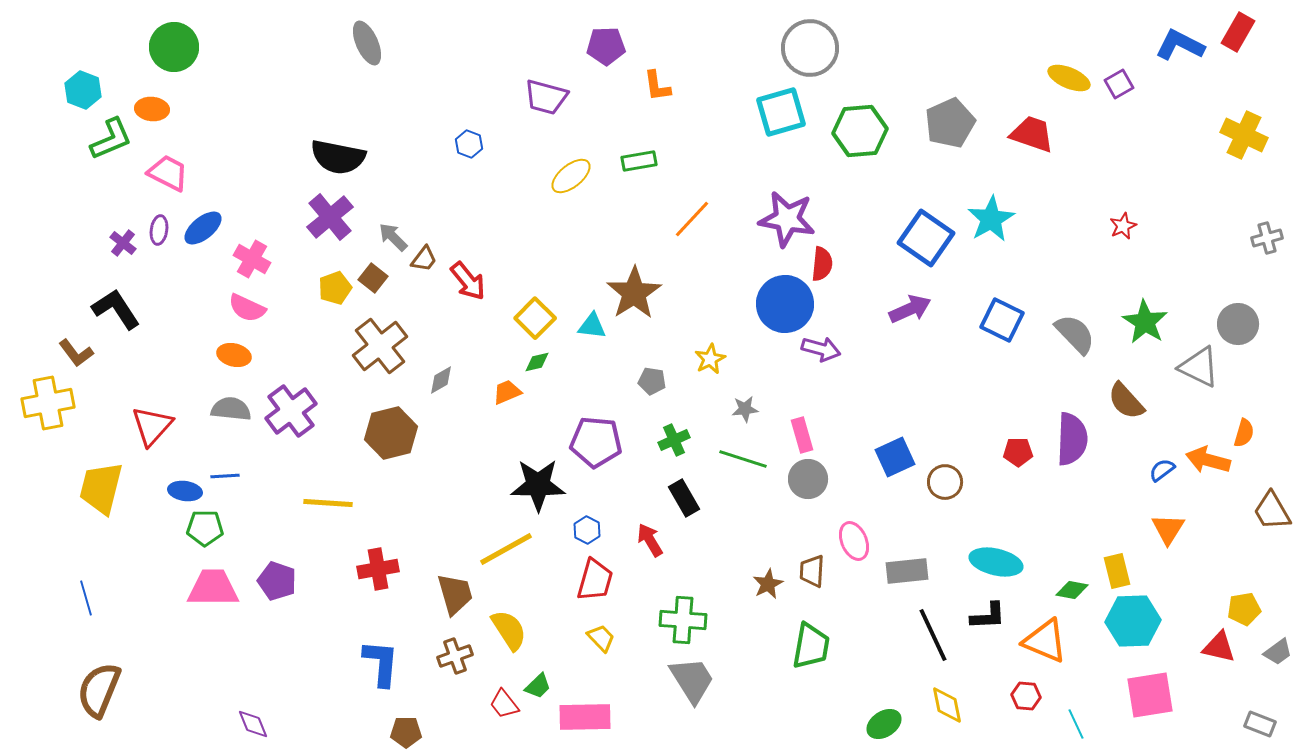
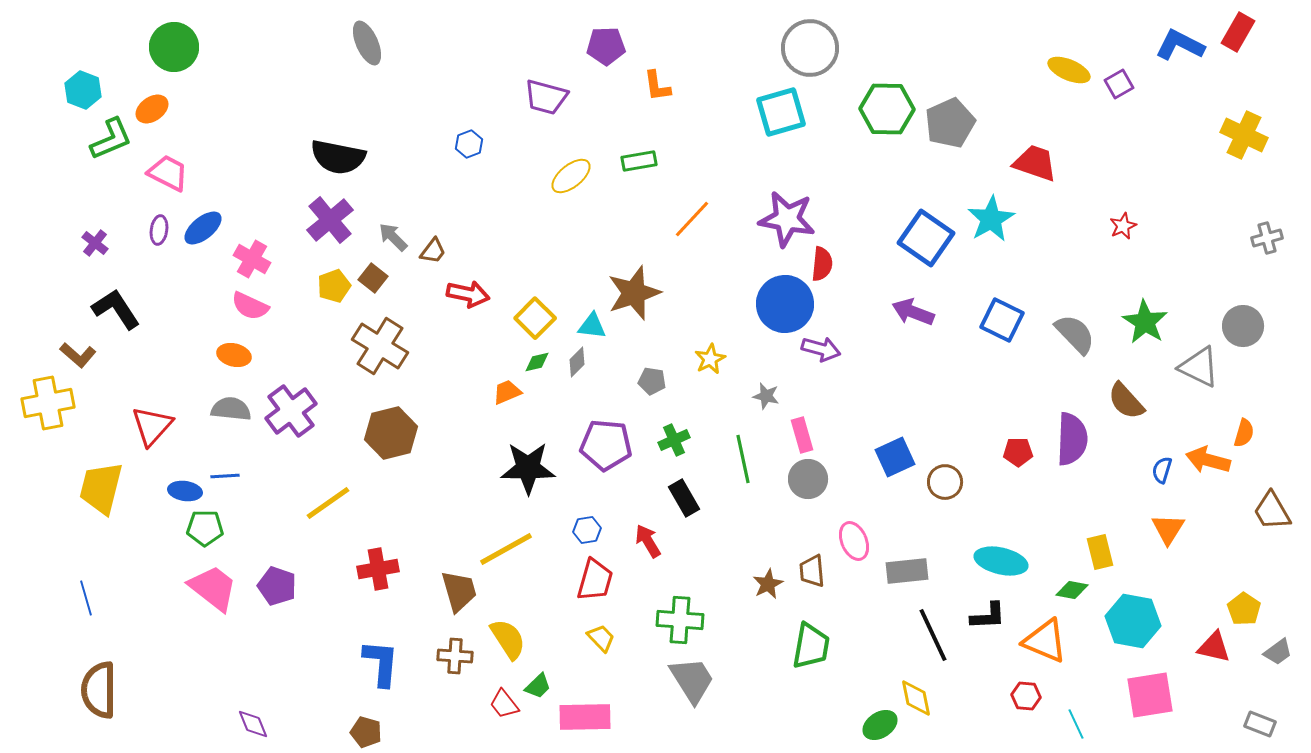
yellow ellipse at (1069, 78): moved 8 px up
orange ellipse at (152, 109): rotated 40 degrees counterclockwise
green hexagon at (860, 131): moved 27 px right, 22 px up; rotated 6 degrees clockwise
red trapezoid at (1032, 134): moved 3 px right, 29 px down
blue hexagon at (469, 144): rotated 20 degrees clockwise
purple cross at (330, 217): moved 3 px down
purple cross at (123, 243): moved 28 px left
brown trapezoid at (424, 259): moved 9 px right, 8 px up
red arrow at (468, 281): moved 13 px down; rotated 39 degrees counterclockwise
yellow pentagon at (335, 288): moved 1 px left, 2 px up
brown star at (634, 293): rotated 14 degrees clockwise
pink semicircle at (247, 308): moved 3 px right, 2 px up
purple arrow at (910, 309): moved 3 px right, 3 px down; rotated 135 degrees counterclockwise
gray circle at (1238, 324): moved 5 px right, 2 px down
brown cross at (380, 346): rotated 20 degrees counterclockwise
brown L-shape at (76, 353): moved 2 px right, 2 px down; rotated 12 degrees counterclockwise
gray diamond at (441, 380): moved 136 px right, 18 px up; rotated 16 degrees counterclockwise
gray star at (745, 409): moved 21 px right, 13 px up; rotated 20 degrees clockwise
purple pentagon at (596, 442): moved 10 px right, 3 px down
green line at (743, 459): rotated 60 degrees clockwise
blue semicircle at (1162, 470): rotated 36 degrees counterclockwise
black star at (538, 485): moved 10 px left, 17 px up
yellow line at (328, 503): rotated 39 degrees counterclockwise
blue hexagon at (587, 530): rotated 24 degrees clockwise
red arrow at (650, 540): moved 2 px left, 1 px down
cyan ellipse at (996, 562): moved 5 px right, 1 px up
brown trapezoid at (812, 571): rotated 8 degrees counterclockwise
yellow rectangle at (1117, 571): moved 17 px left, 19 px up
purple pentagon at (277, 581): moved 5 px down
pink trapezoid at (213, 588): rotated 38 degrees clockwise
brown trapezoid at (455, 594): moved 4 px right, 3 px up
yellow pentagon at (1244, 609): rotated 28 degrees counterclockwise
green cross at (683, 620): moved 3 px left
cyan hexagon at (1133, 621): rotated 12 degrees clockwise
yellow semicircle at (509, 630): moved 1 px left, 9 px down
red triangle at (1219, 647): moved 5 px left
brown cross at (455, 656): rotated 24 degrees clockwise
brown semicircle at (99, 690): rotated 22 degrees counterclockwise
yellow diamond at (947, 705): moved 31 px left, 7 px up
green ellipse at (884, 724): moved 4 px left, 1 px down
brown pentagon at (406, 732): moved 40 px left; rotated 16 degrees clockwise
